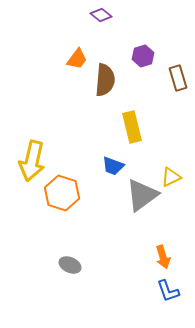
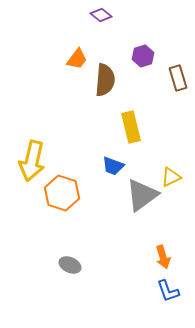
yellow rectangle: moved 1 px left
